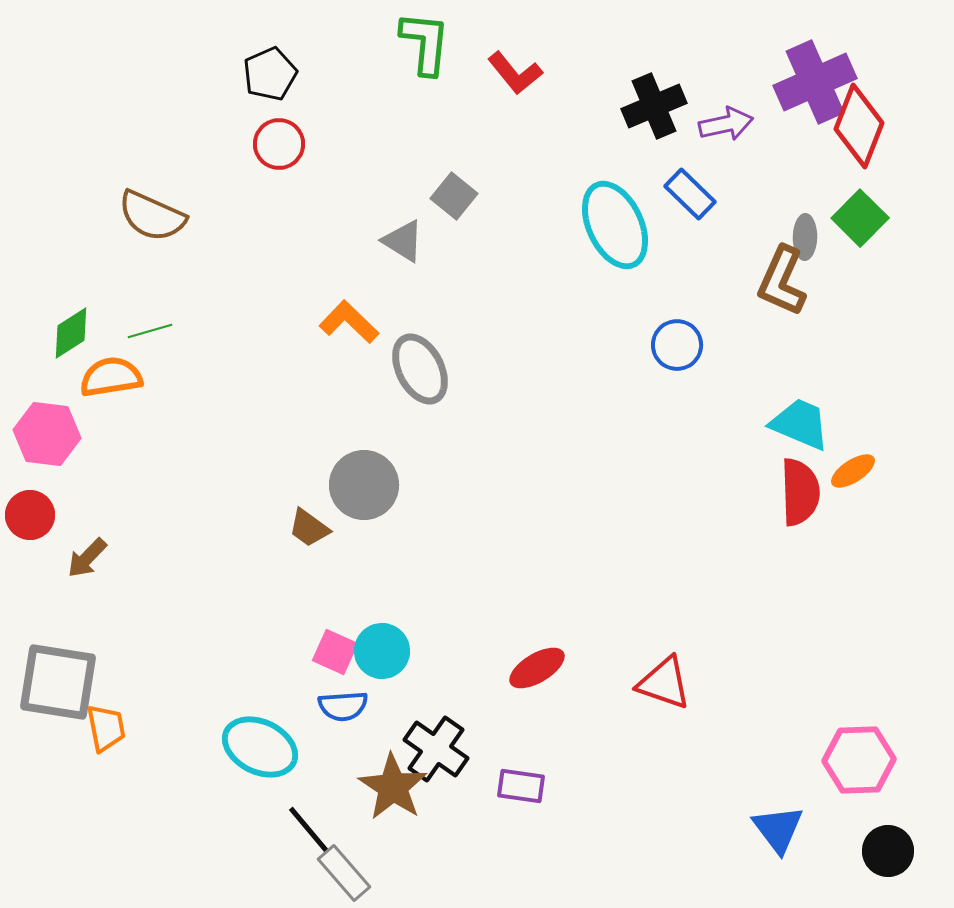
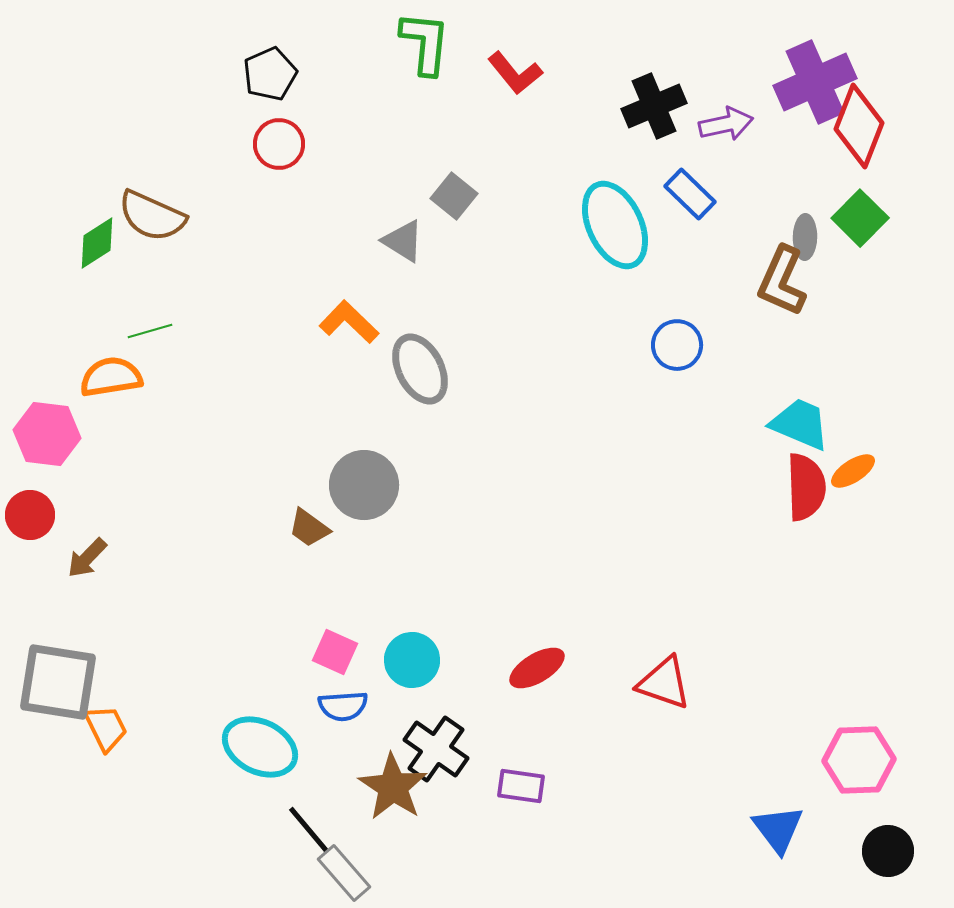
green diamond at (71, 333): moved 26 px right, 90 px up
red semicircle at (800, 492): moved 6 px right, 5 px up
cyan circle at (382, 651): moved 30 px right, 9 px down
orange trapezoid at (106, 728): rotated 15 degrees counterclockwise
